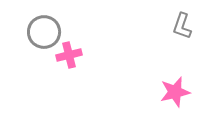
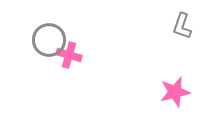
gray circle: moved 5 px right, 8 px down
pink cross: rotated 30 degrees clockwise
